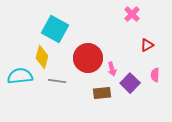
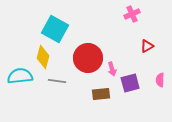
pink cross: rotated 21 degrees clockwise
red triangle: moved 1 px down
yellow diamond: moved 1 px right
pink semicircle: moved 5 px right, 5 px down
purple square: rotated 30 degrees clockwise
brown rectangle: moved 1 px left, 1 px down
